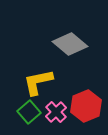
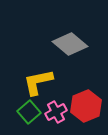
pink cross: rotated 15 degrees clockwise
